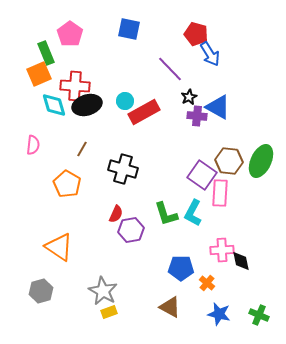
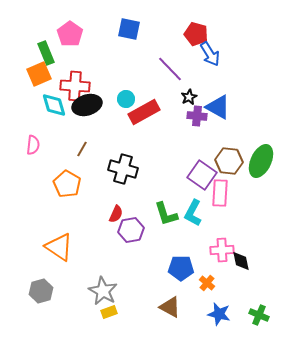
cyan circle: moved 1 px right, 2 px up
